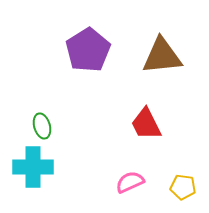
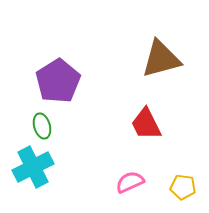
purple pentagon: moved 30 px left, 31 px down
brown triangle: moved 1 px left, 3 px down; rotated 9 degrees counterclockwise
cyan cross: rotated 27 degrees counterclockwise
